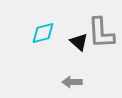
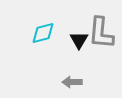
gray L-shape: rotated 8 degrees clockwise
black triangle: moved 2 px up; rotated 18 degrees clockwise
